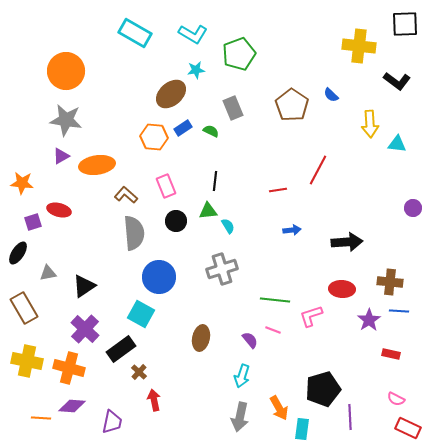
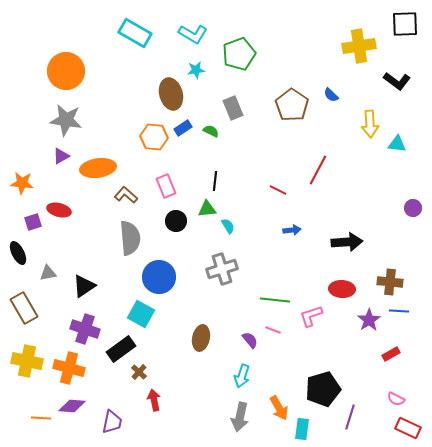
yellow cross at (359, 46): rotated 16 degrees counterclockwise
brown ellipse at (171, 94): rotated 64 degrees counterclockwise
orange ellipse at (97, 165): moved 1 px right, 3 px down
red line at (278, 190): rotated 36 degrees clockwise
green triangle at (208, 211): moved 1 px left, 2 px up
gray semicircle at (134, 233): moved 4 px left, 5 px down
black ellipse at (18, 253): rotated 60 degrees counterclockwise
purple cross at (85, 329): rotated 24 degrees counterclockwise
red rectangle at (391, 354): rotated 42 degrees counterclockwise
purple line at (350, 417): rotated 20 degrees clockwise
